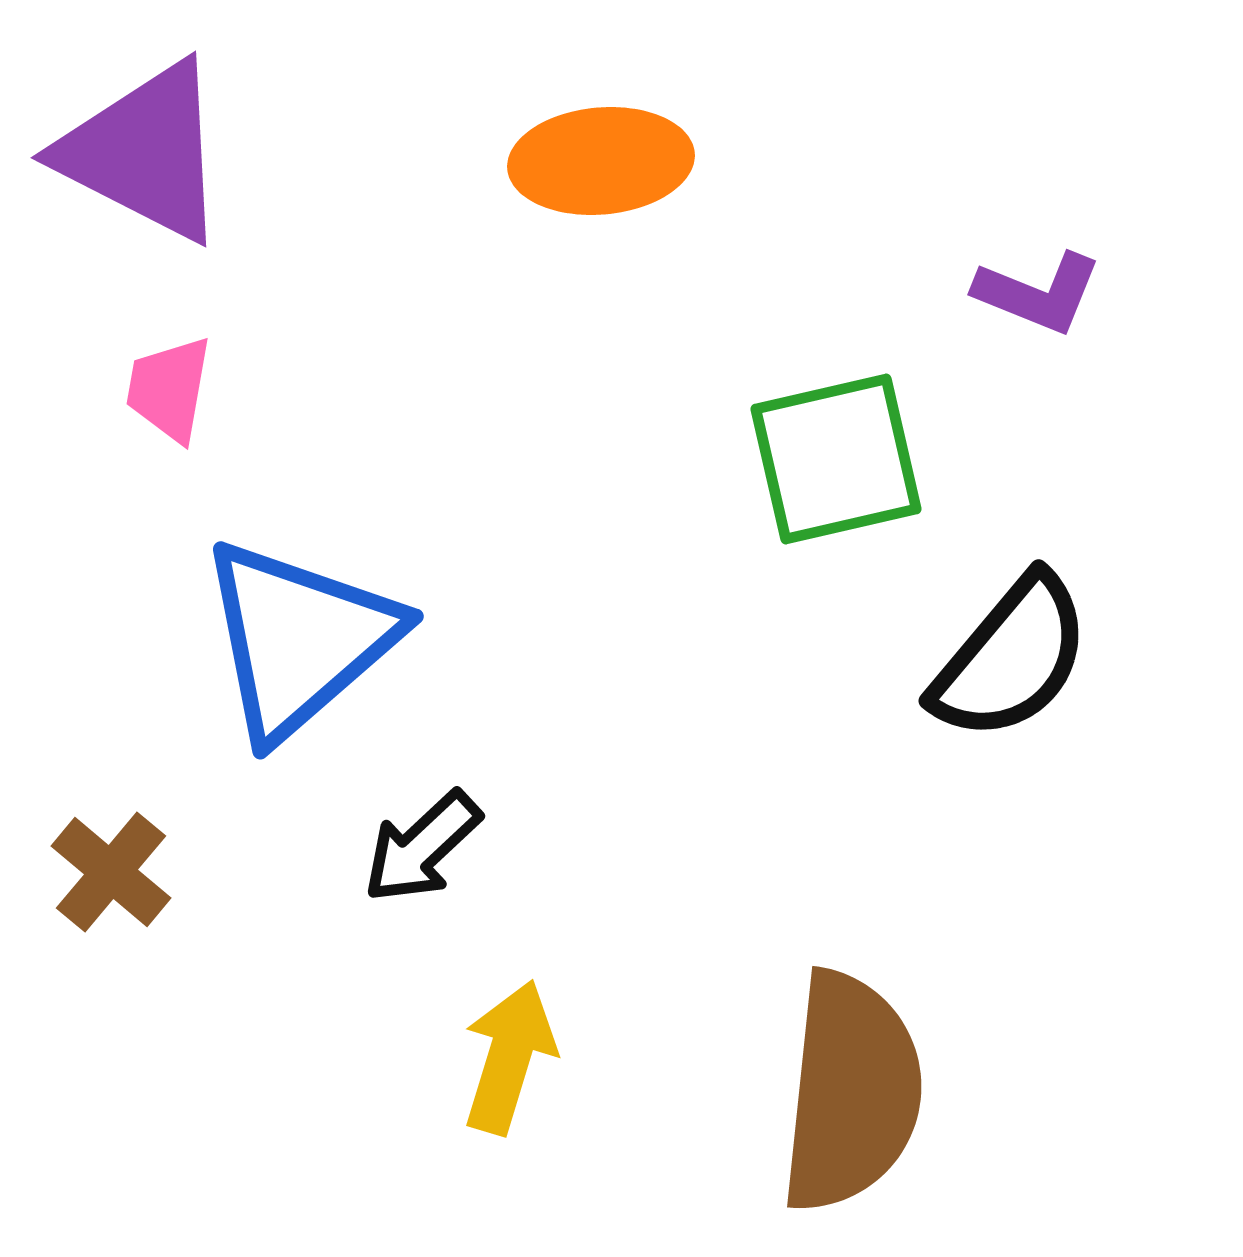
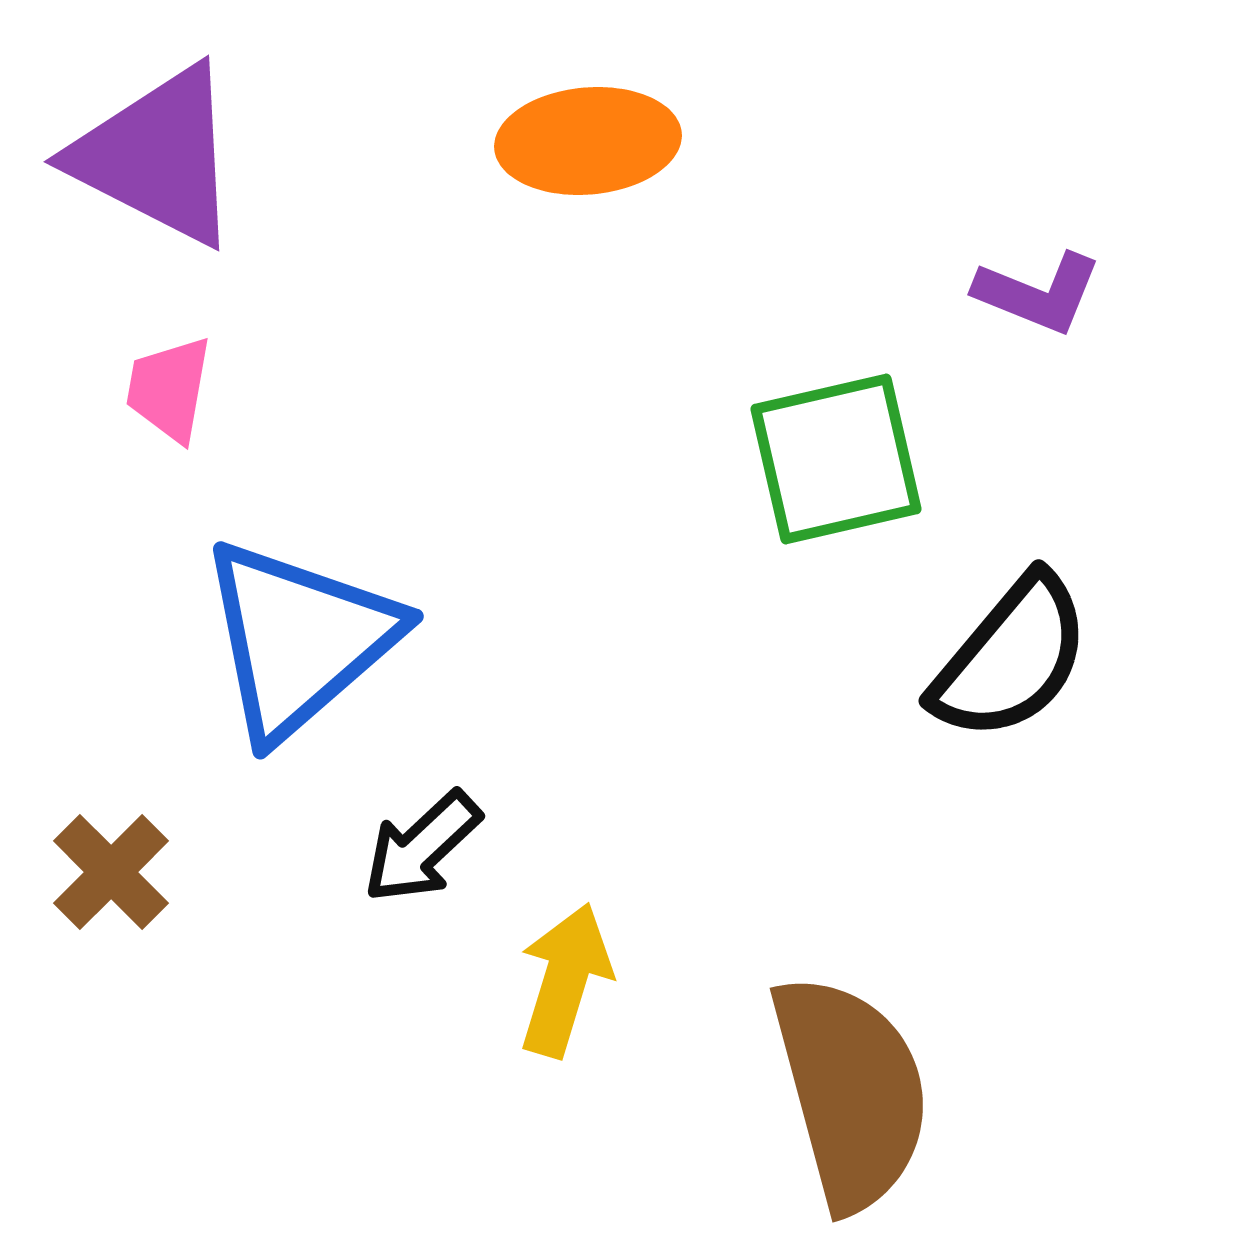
purple triangle: moved 13 px right, 4 px down
orange ellipse: moved 13 px left, 20 px up
brown cross: rotated 5 degrees clockwise
yellow arrow: moved 56 px right, 77 px up
brown semicircle: rotated 21 degrees counterclockwise
